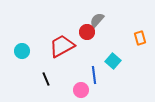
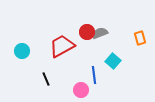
gray semicircle: moved 3 px right, 13 px down; rotated 28 degrees clockwise
